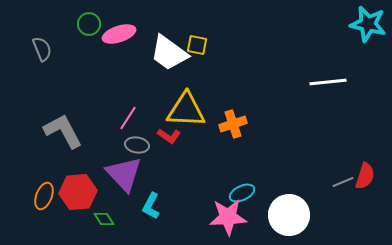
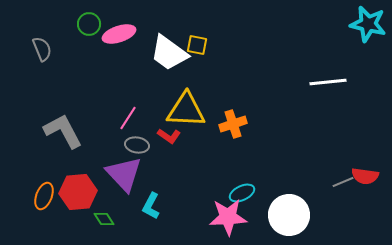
red semicircle: rotated 80 degrees clockwise
